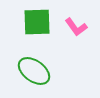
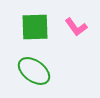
green square: moved 2 px left, 5 px down
